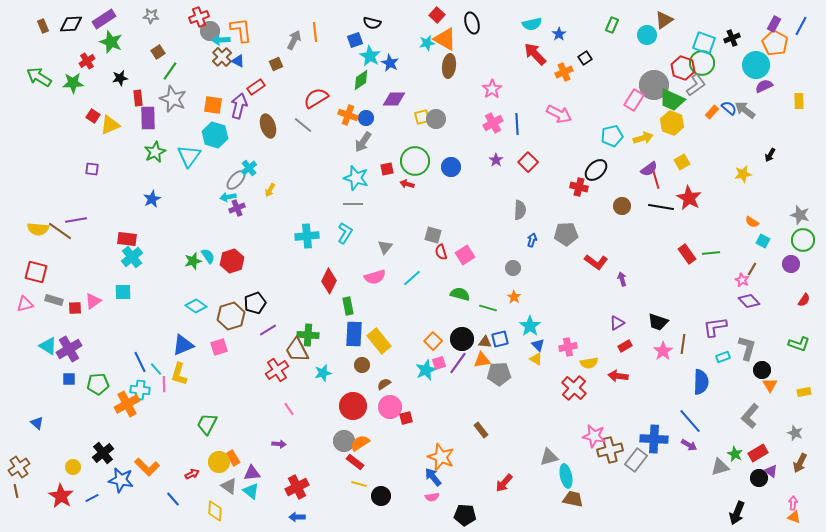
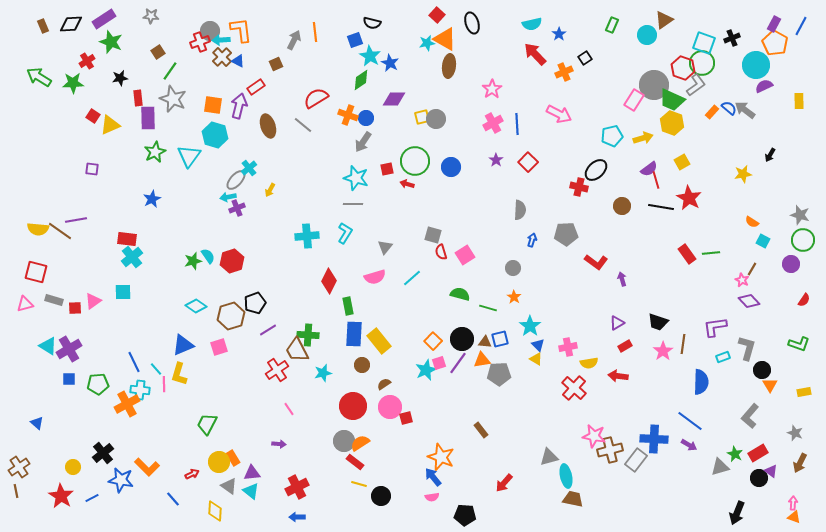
red cross at (199, 17): moved 1 px right, 25 px down
blue line at (140, 362): moved 6 px left
blue line at (690, 421): rotated 12 degrees counterclockwise
